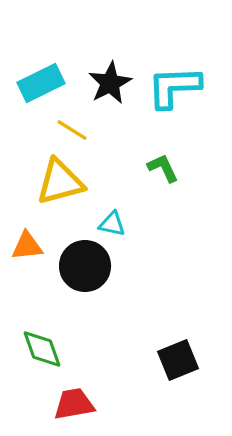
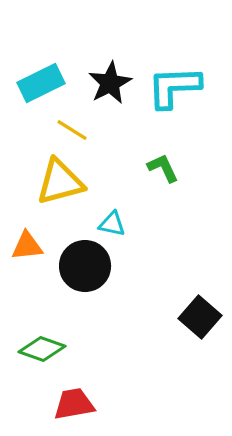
green diamond: rotated 51 degrees counterclockwise
black square: moved 22 px right, 43 px up; rotated 27 degrees counterclockwise
